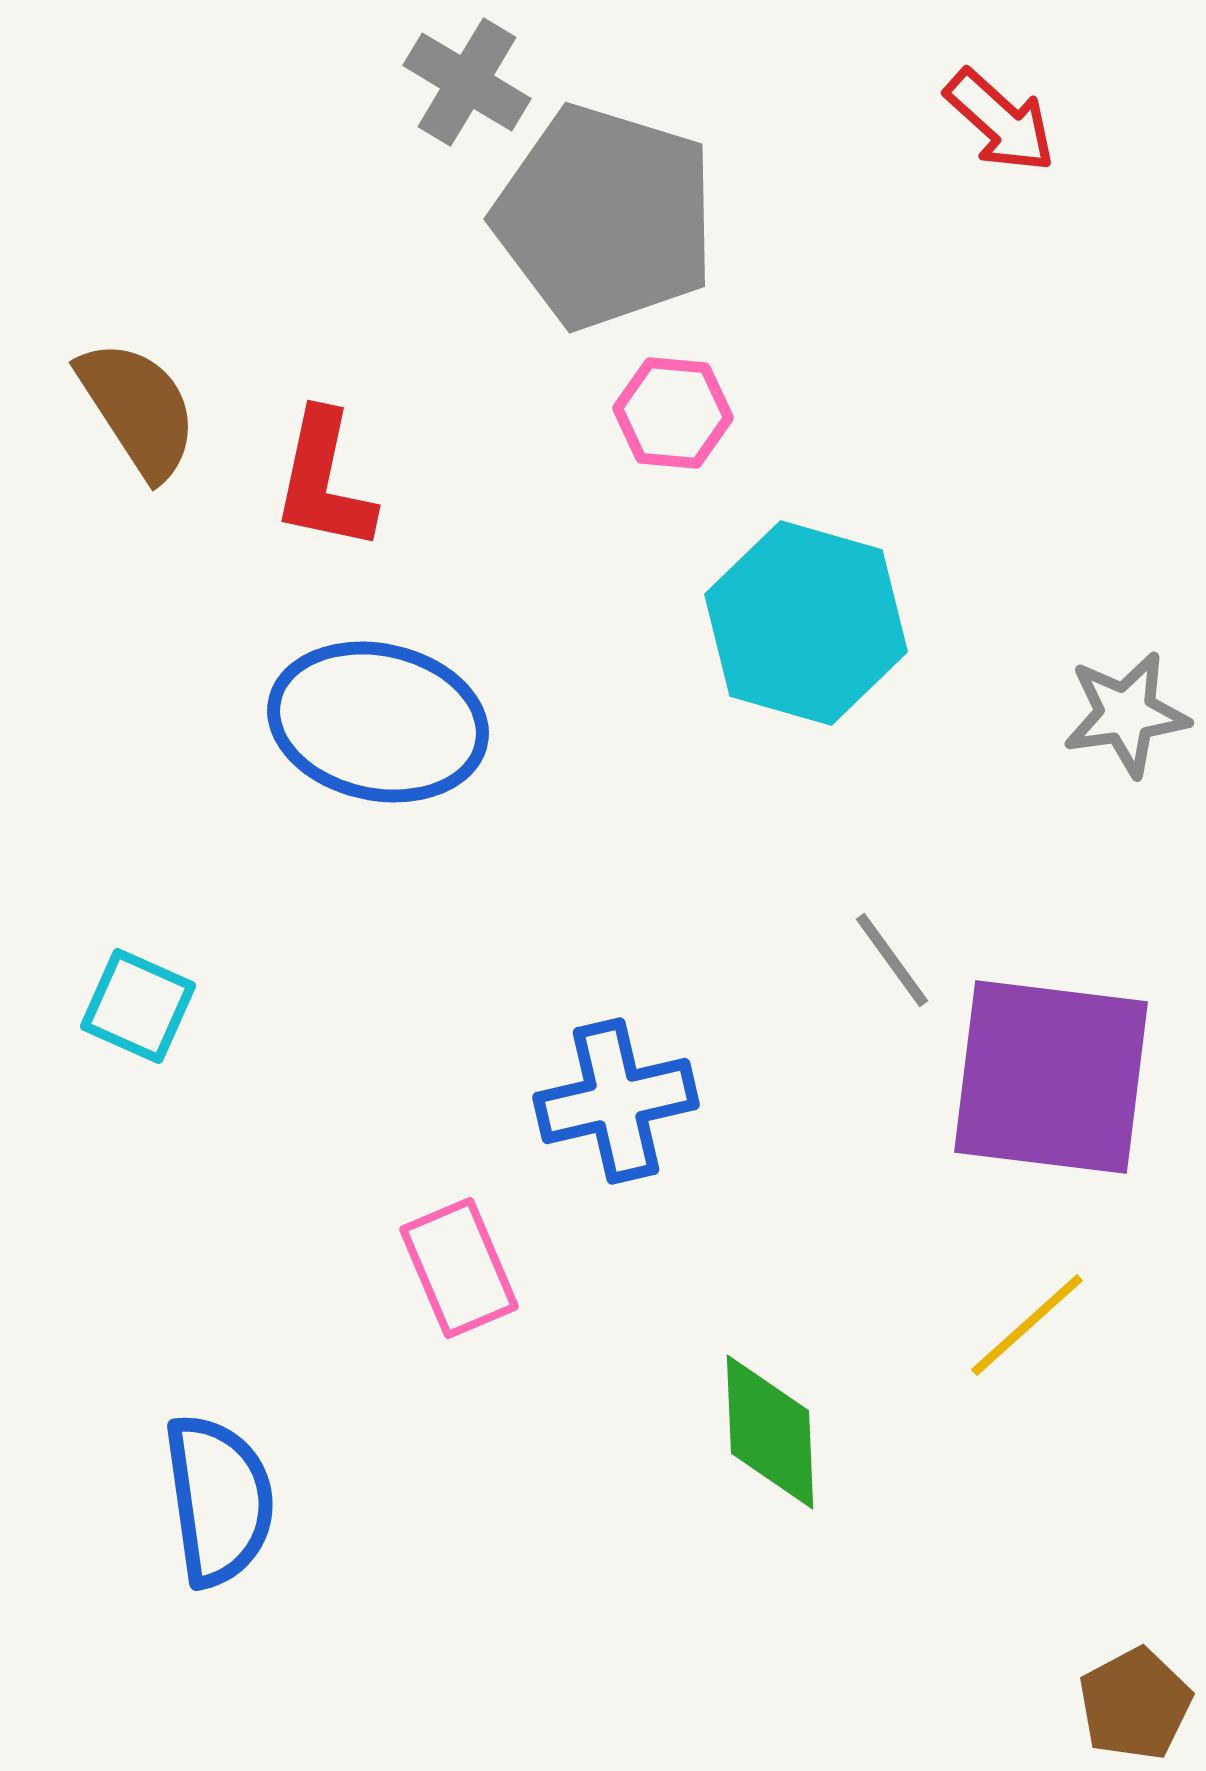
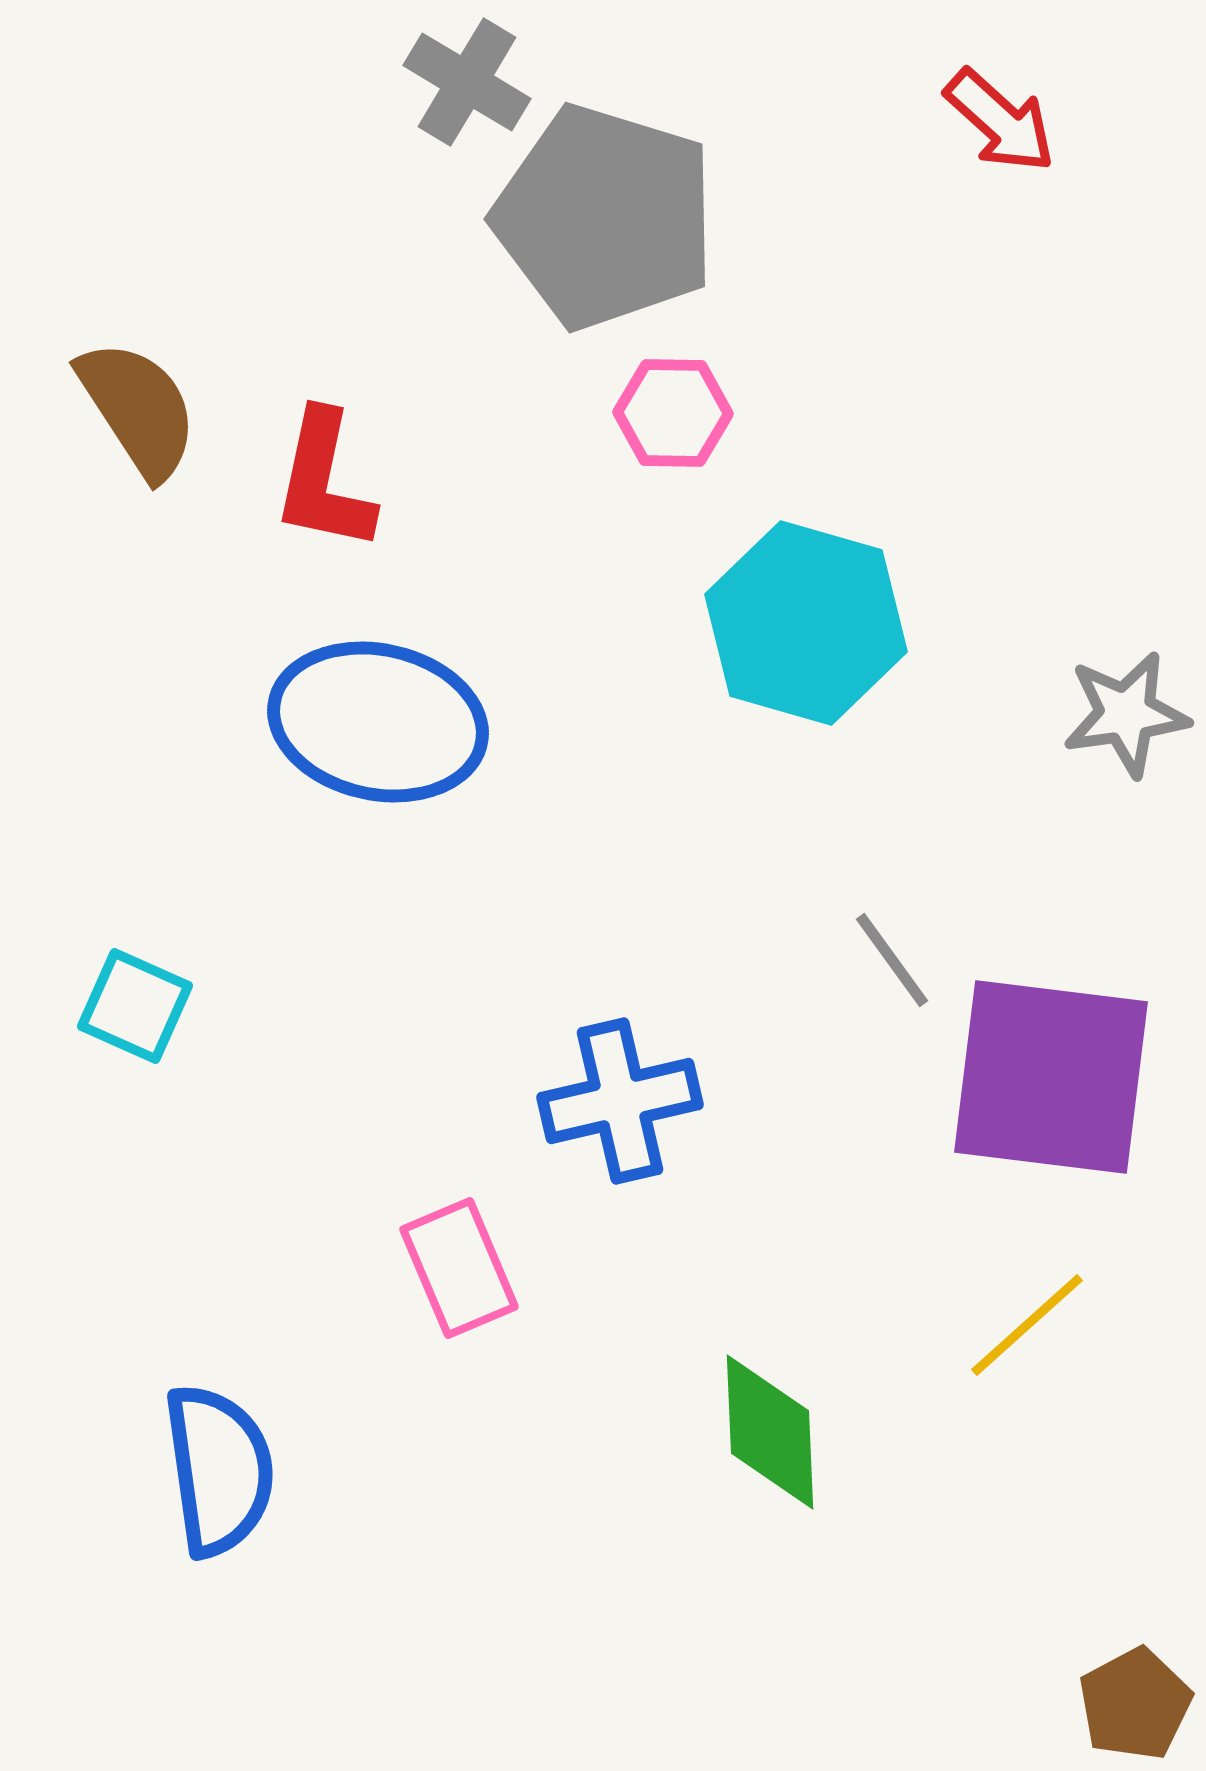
pink hexagon: rotated 4 degrees counterclockwise
cyan square: moved 3 px left
blue cross: moved 4 px right
blue semicircle: moved 30 px up
